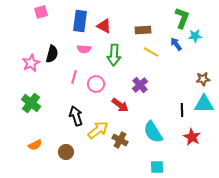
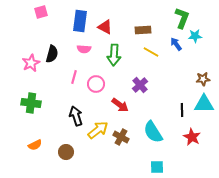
red triangle: moved 1 px right, 1 px down
green cross: rotated 30 degrees counterclockwise
brown cross: moved 1 px right, 3 px up
